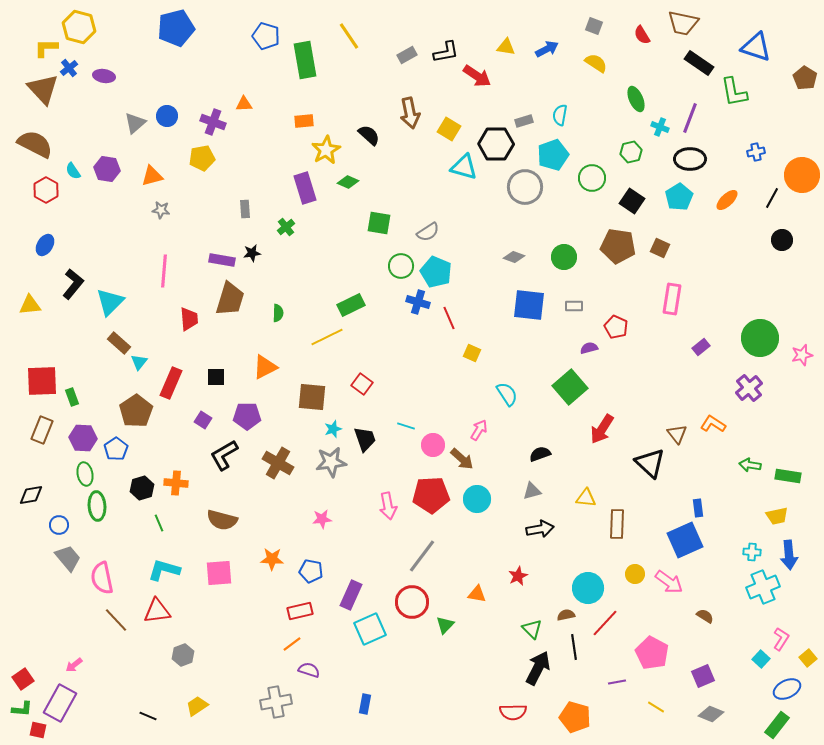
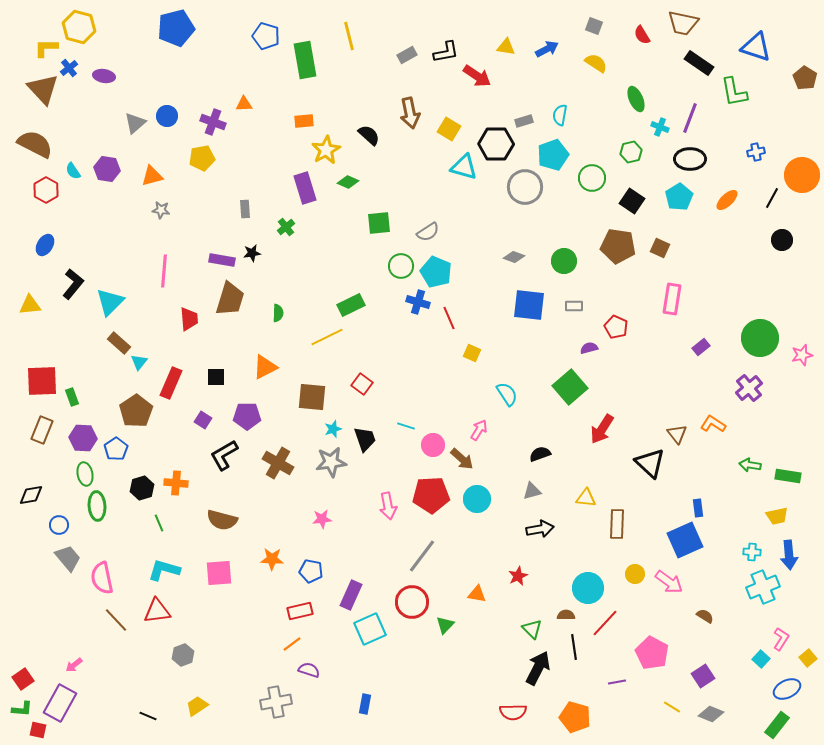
yellow line at (349, 36): rotated 20 degrees clockwise
green square at (379, 223): rotated 15 degrees counterclockwise
green circle at (564, 257): moved 4 px down
brown semicircle at (566, 615): rotated 12 degrees clockwise
purple square at (703, 676): rotated 10 degrees counterclockwise
yellow line at (656, 707): moved 16 px right
